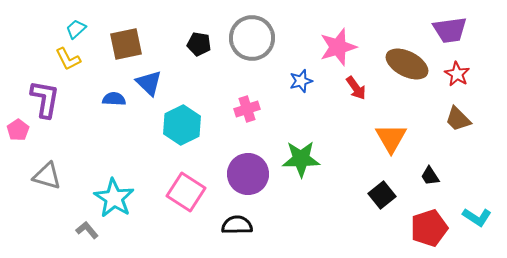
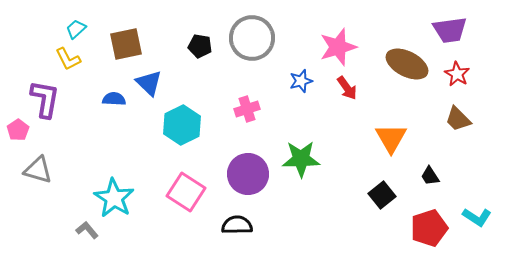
black pentagon: moved 1 px right, 2 px down
red arrow: moved 9 px left
gray triangle: moved 9 px left, 6 px up
